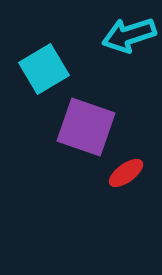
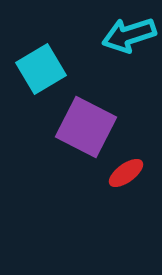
cyan square: moved 3 px left
purple square: rotated 8 degrees clockwise
